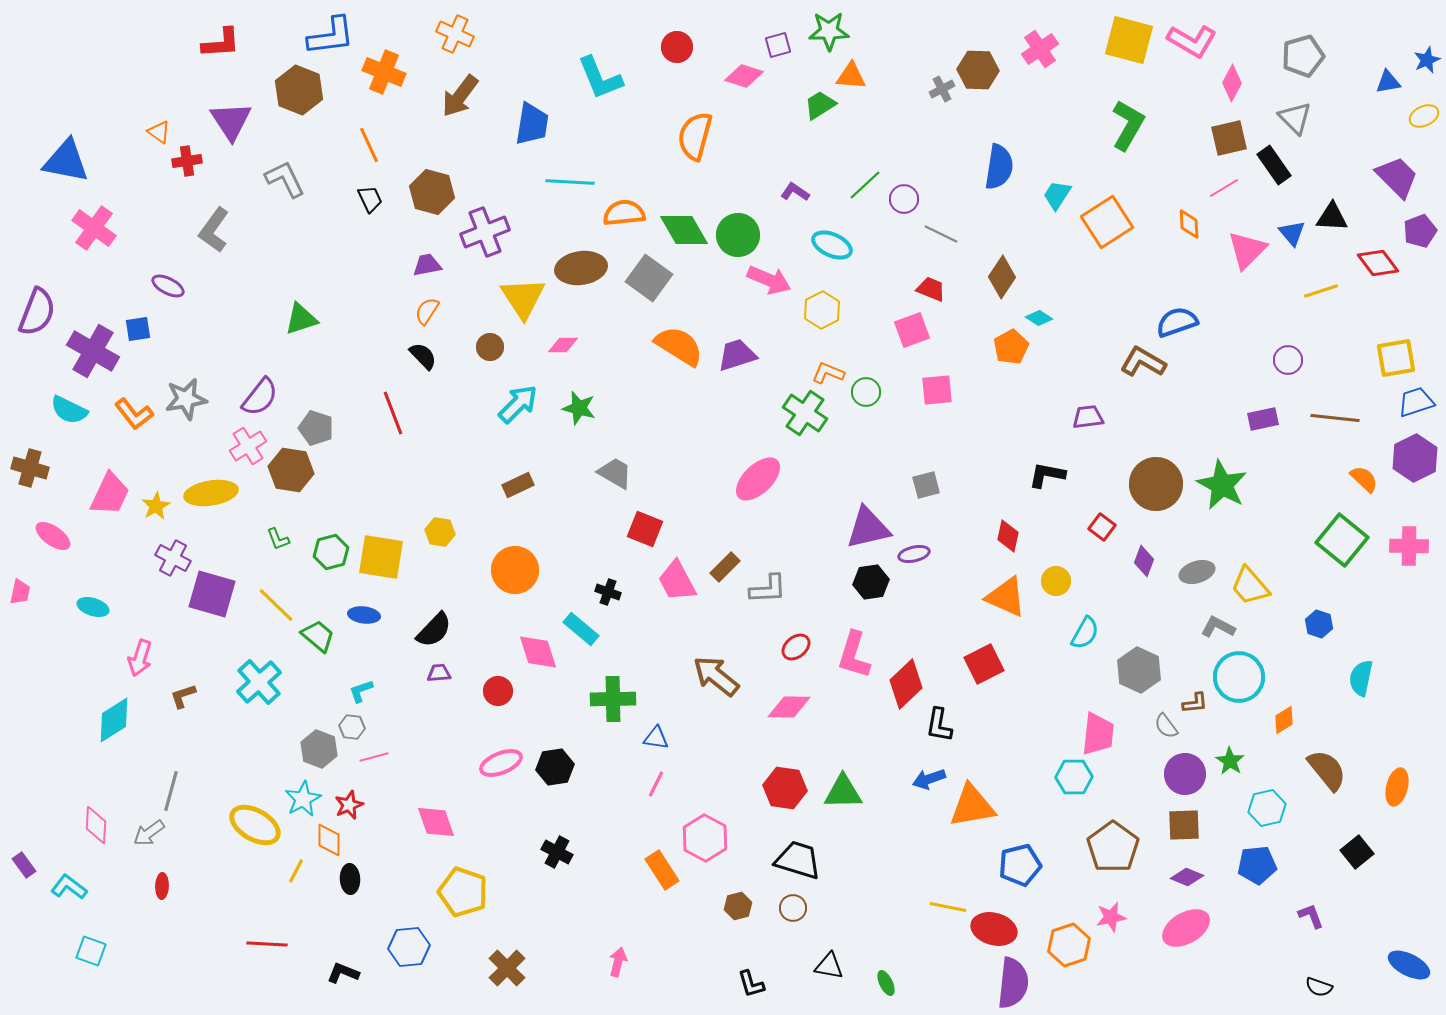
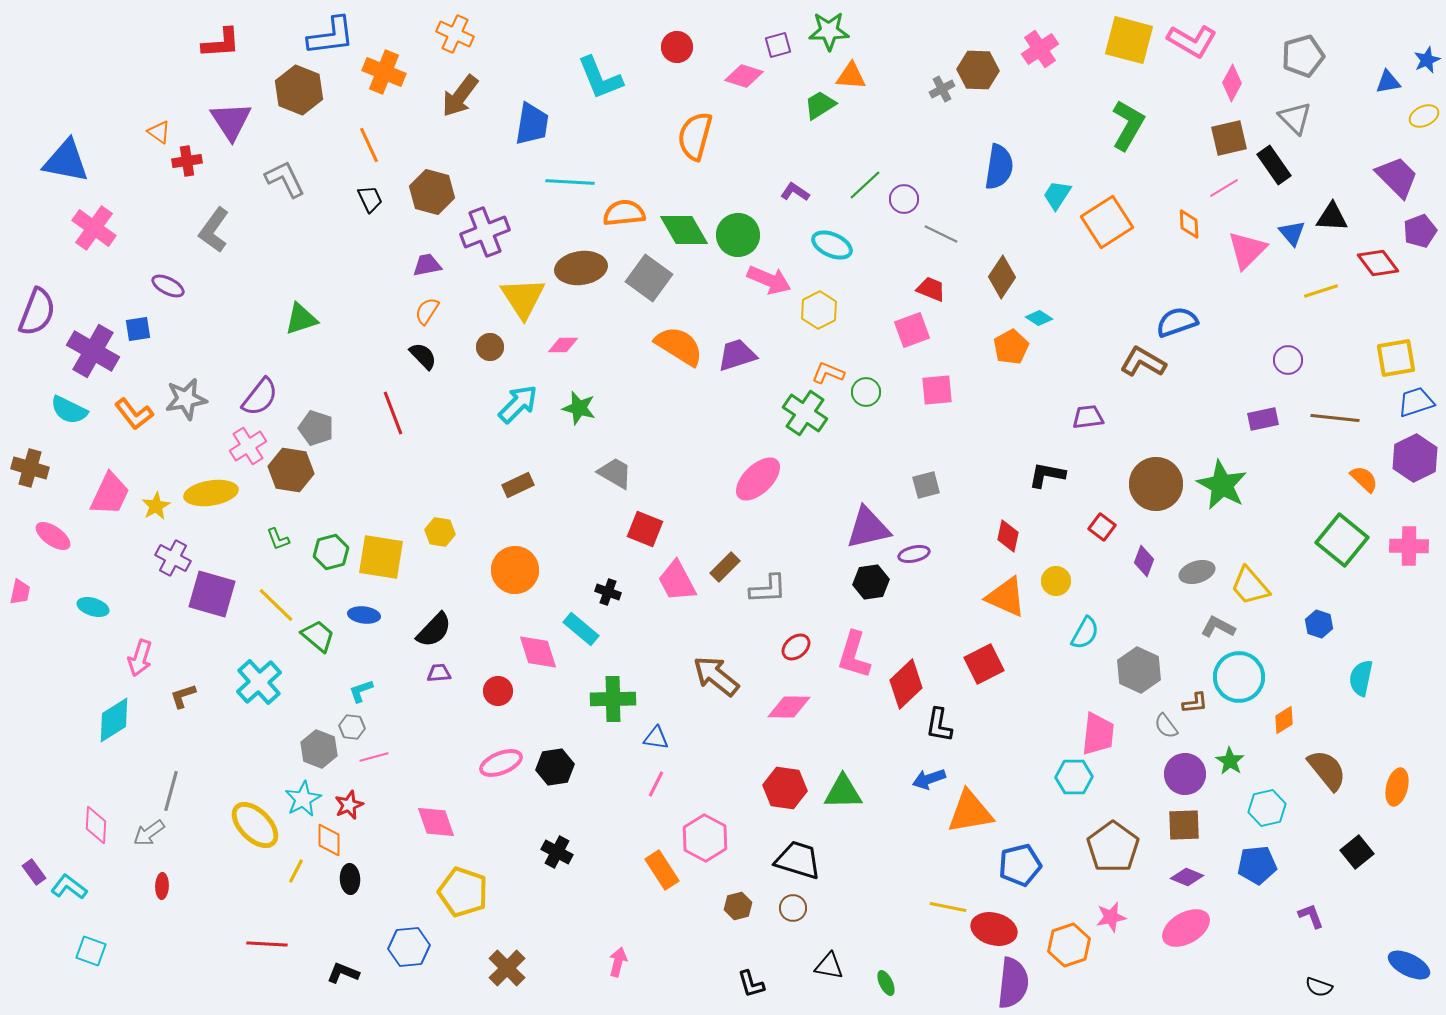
yellow hexagon at (822, 310): moved 3 px left
orange triangle at (972, 806): moved 2 px left, 6 px down
yellow ellipse at (255, 825): rotated 15 degrees clockwise
purple rectangle at (24, 865): moved 10 px right, 7 px down
